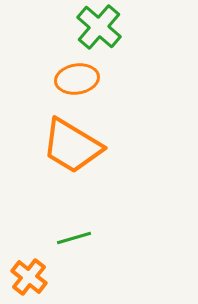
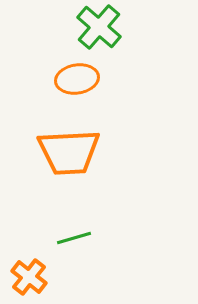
orange trapezoid: moved 3 px left, 6 px down; rotated 34 degrees counterclockwise
